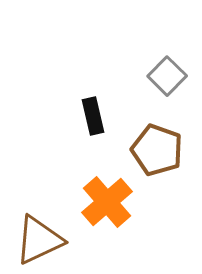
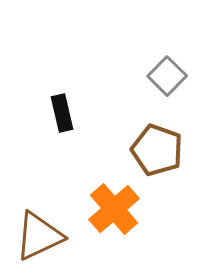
black rectangle: moved 31 px left, 3 px up
orange cross: moved 7 px right, 7 px down
brown triangle: moved 4 px up
